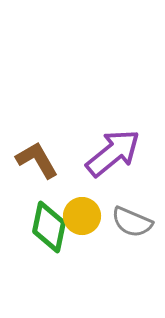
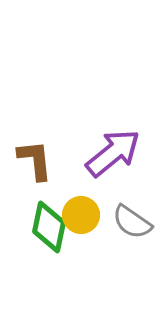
brown L-shape: moved 2 px left; rotated 24 degrees clockwise
yellow circle: moved 1 px left, 1 px up
gray semicircle: rotated 12 degrees clockwise
